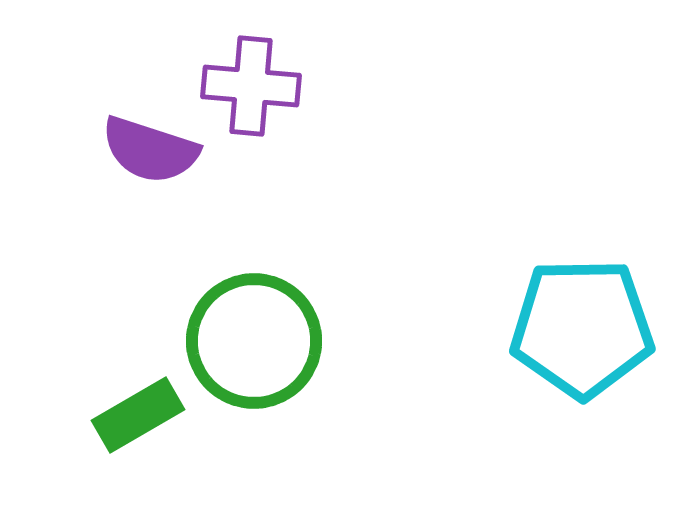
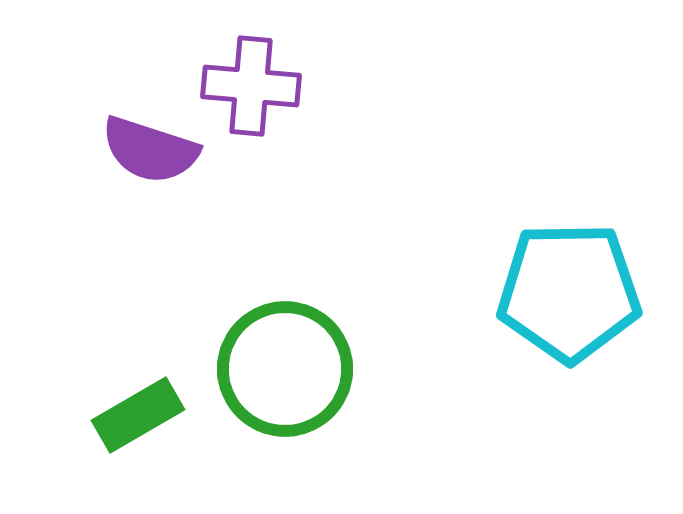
cyan pentagon: moved 13 px left, 36 px up
green circle: moved 31 px right, 28 px down
